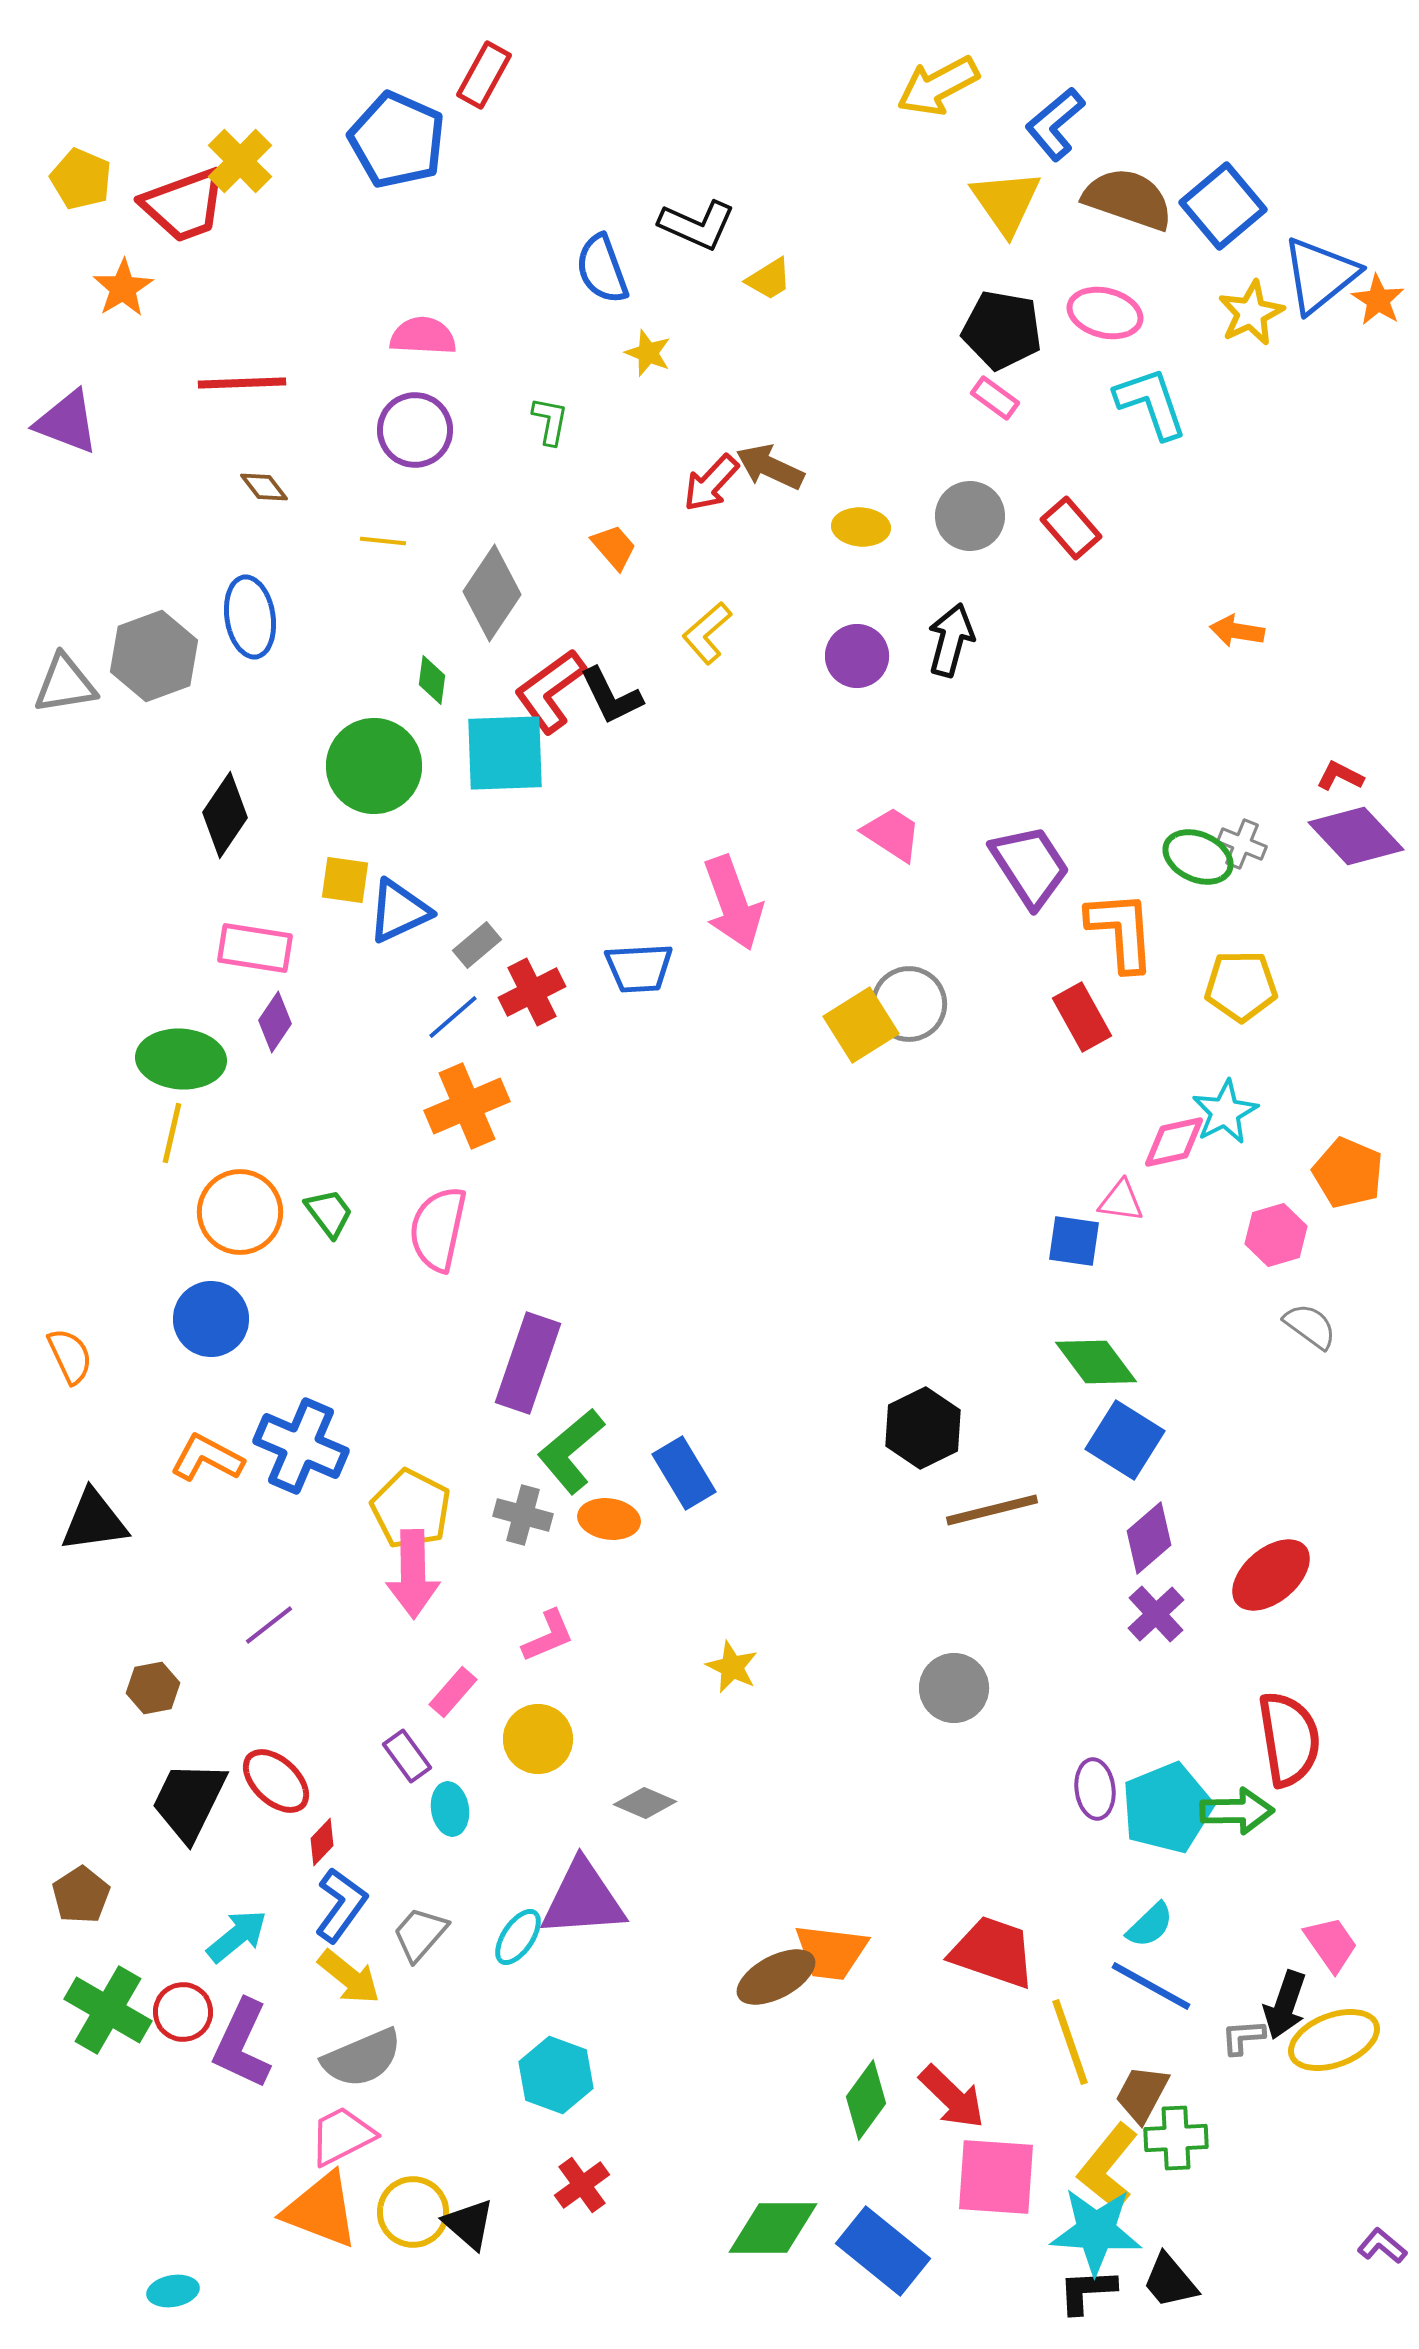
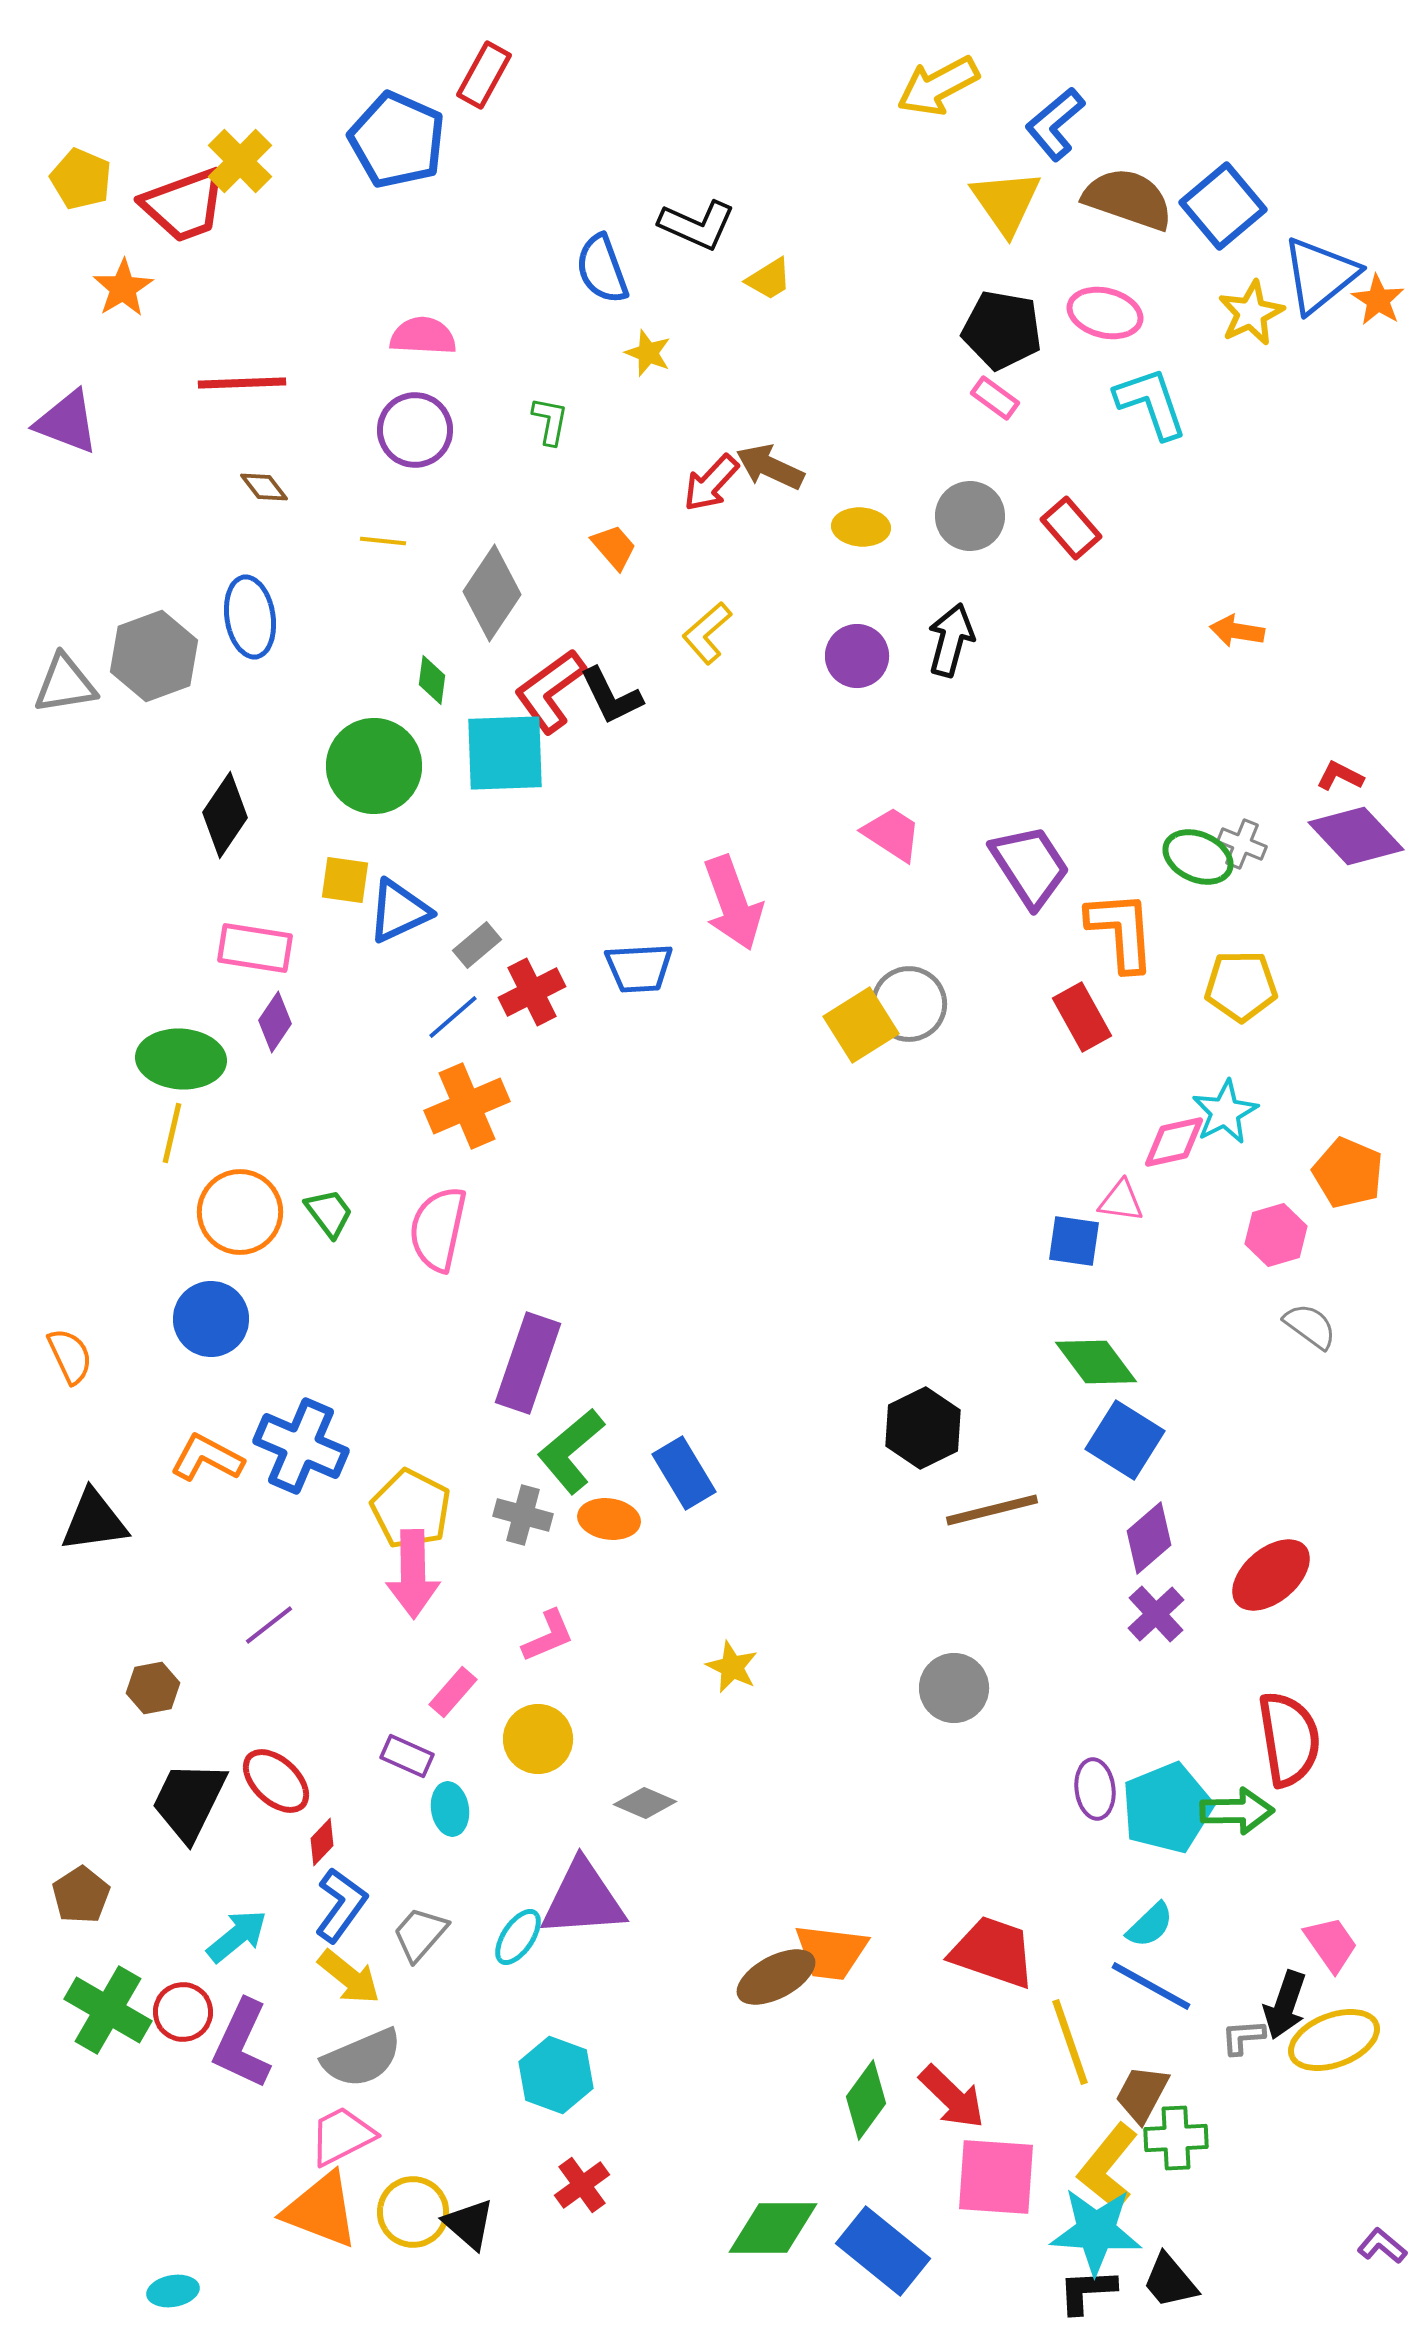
purple rectangle at (407, 1756): rotated 30 degrees counterclockwise
